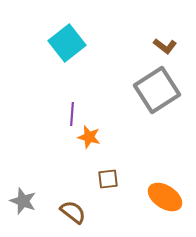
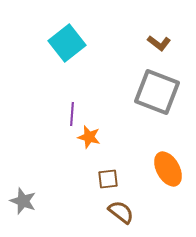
brown L-shape: moved 6 px left, 3 px up
gray square: moved 2 px down; rotated 36 degrees counterclockwise
orange ellipse: moved 3 px right, 28 px up; rotated 28 degrees clockwise
brown semicircle: moved 48 px right
